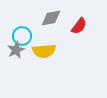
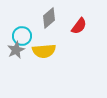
gray diamond: moved 2 px left; rotated 30 degrees counterclockwise
